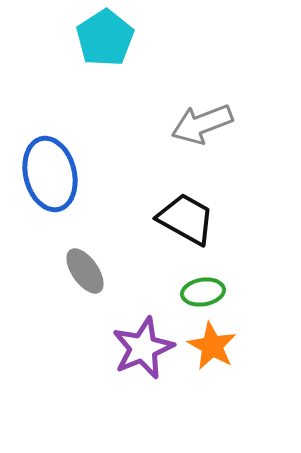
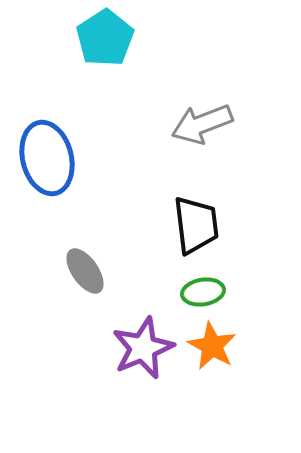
blue ellipse: moved 3 px left, 16 px up
black trapezoid: moved 10 px right, 6 px down; rotated 54 degrees clockwise
